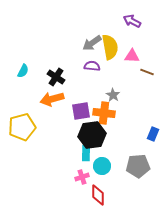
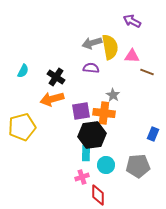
gray arrow: rotated 18 degrees clockwise
purple semicircle: moved 1 px left, 2 px down
cyan circle: moved 4 px right, 1 px up
